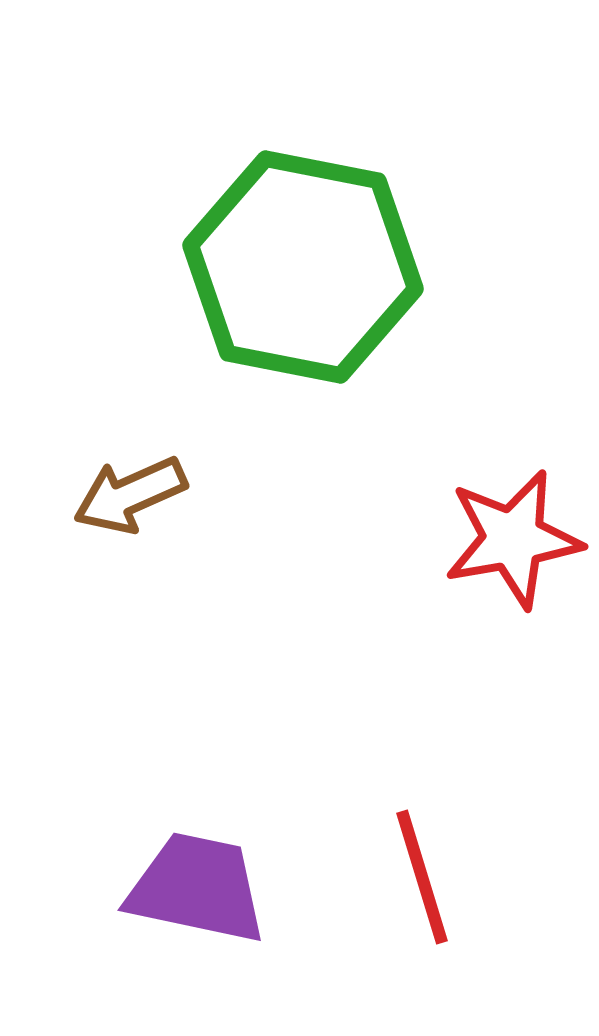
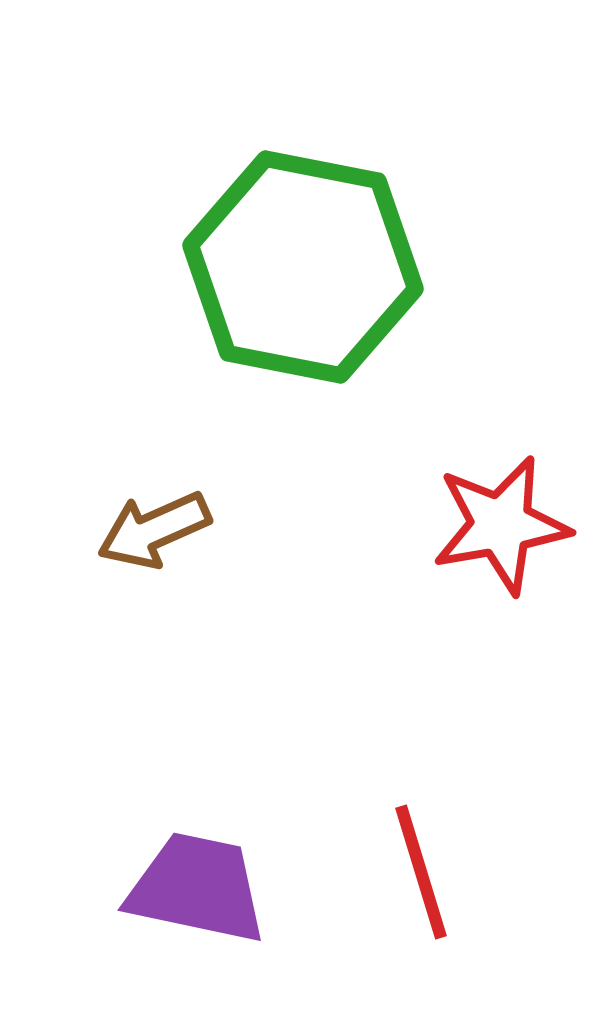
brown arrow: moved 24 px right, 35 px down
red star: moved 12 px left, 14 px up
red line: moved 1 px left, 5 px up
